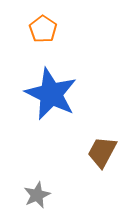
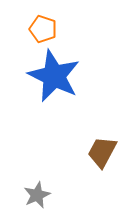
orange pentagon: rotated 16 degrees counterclockwise
blue star: moved 3 px right, 18 px up
